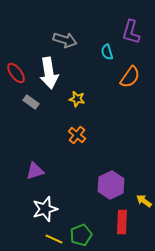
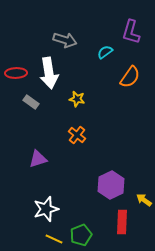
cyan semicircle: moved 2 px left; rotated 70 degrees clockwise
red ellipse: rotated 55 degrees counterclockwise
purple triangle: moved 3 px right, 12 px up
yellow arrow: moved 1 px up
white star: moved 1 px right
